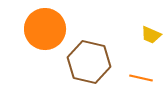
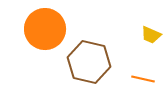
orange line: moved 2 px right, 1 px down
